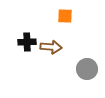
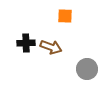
black cross: moved 1 px left, 1 px down
brown arrow: rotated 15 degrees clockwise
